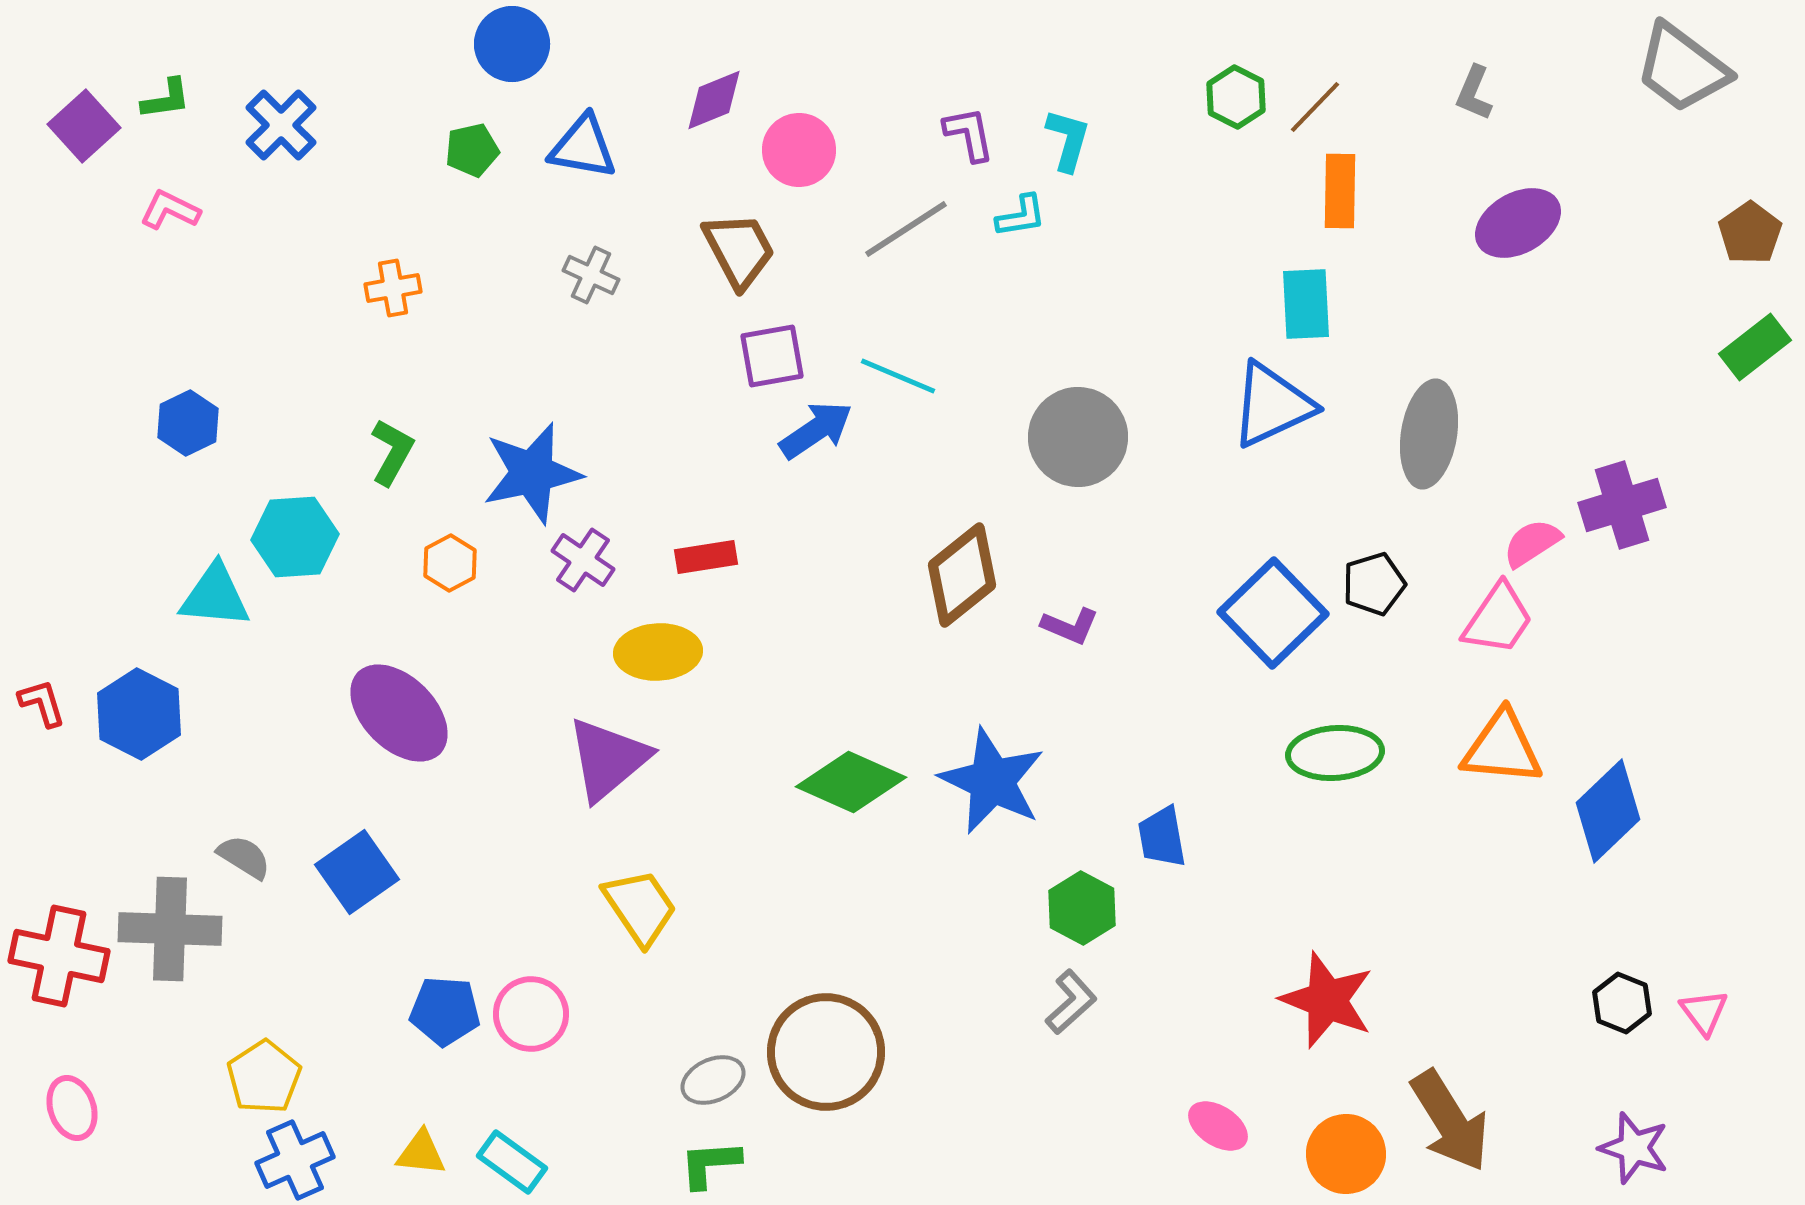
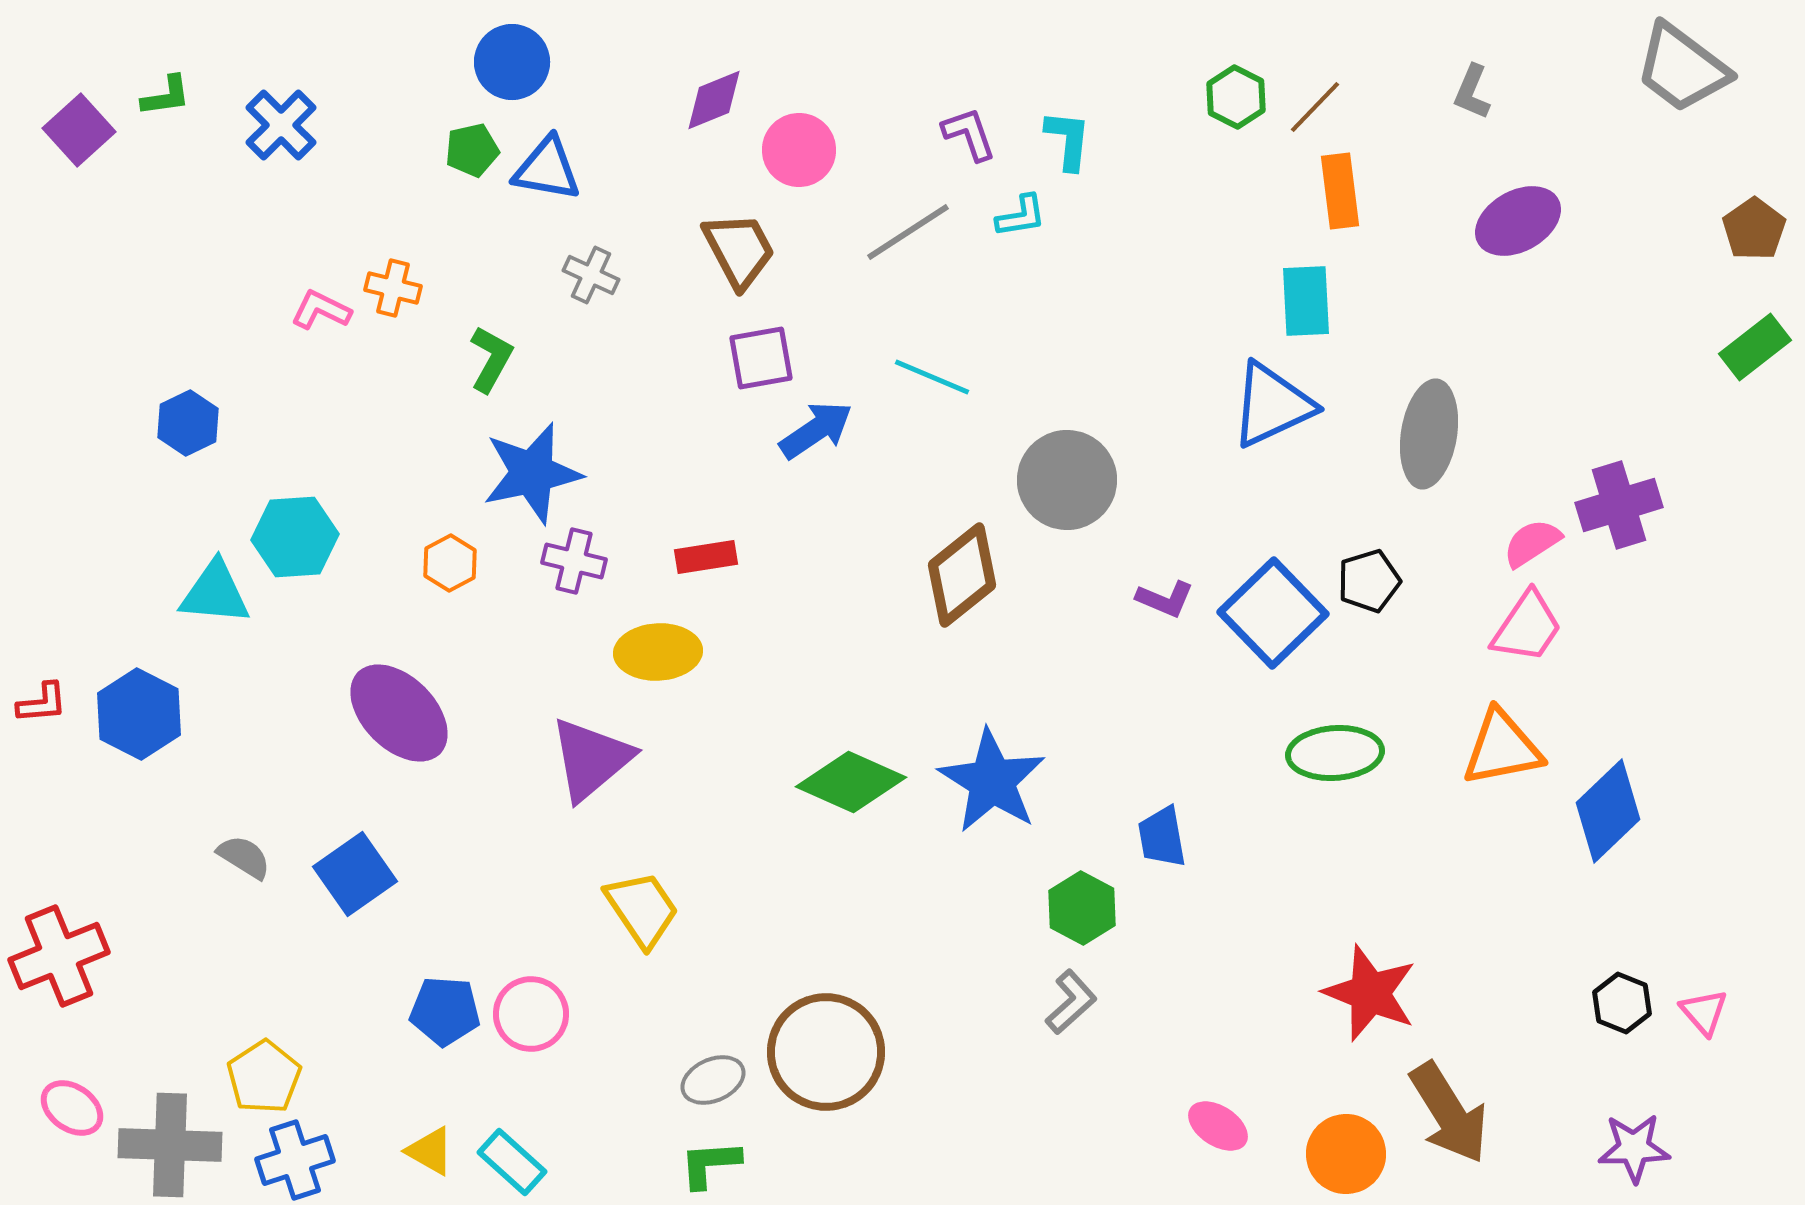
blue circle at (512, 44): moved 18 px down
gray L-shape at (1474, 93): moved 2 px left, 1 px up
green L-shape at (166, 99): moved 3 px up
purple square at (84, 126): moved 5 px left, 4 px down
purple L-shape at (969, 134): rotated 8 degrees counterclockwise
cyan L-shape at (1068, 140): rotated 10 degrees counterclockwise
blue triangle at (583, 147): moved 36 px left, 22 px down
orange rectangle at (1340, 191): rotated 8 degrees counterclockwise
pink L-shape at (170, 210): moved 151 px right, 100 px down
purple ellipse at (1518, 223): moved 2 px up
gray line at (906, 229): moved 2 px right, 3 px down
brown pentagon at (1750, 233): moved 4 px right, 4 px up
orange cross at (393, 288): rotated 24 degrees clockwise
cyan rectangle at (1306, 304): moved 3 px up
purple square at (772, 356): moved 11 px left, 2 px down
cyan line at (898, 376): moved 34 px right, 1 px down
gray circle at (1078, 437): moved 11 px left, 43 px down
green L-shape at (392, 452): moved 99 px right, 93 px up
purple cross at (1622, 505): moved 3 px left
purple cross at (583, 560): moved 9 px left, 1 px down; rotated 20 degrees counterclockwise
black pentagon at (1374, 584): moved 5 px left, 3 px up
cyan triangle at (215, 596): moved 3 px up
pink trapezoid at (1498, 619): moved 29 px right, 8 px down
purple L-shape at (1070, 626): moved 95 px right, 27 px up
red L-shape at (42, 703): rotated 102 degrees clockwise
orange triangle at (1502, 748): rotated 16 degrees counterclockwise
purple triangle at (608, 759): moved 17 px left
blue star at (992, 781): rotated 6 degrees clockwise
blue square at (357, 872): moved 2 px left, 2 px down
yellow trapezoid at (640, 907): moved 2 px right, 2 px down
gray cross at (170, 929): moved 216 px down
red cross at (59, 956): rotated 34 degrees counterclockwise
red star at (1327, 1000): moved 43 px right, 7 px up
pink triangle at (1704, 1012): rotated 4 degrees counterclockwise
pink ellipse at (72, 1108): rotated 36 degrees counterclockwise
brown arrow at (1450, 1121): moved 1 px left, 8 px up
purple star at (1634, 1148): rotated 20 degrees counterclockwise
yellow triangle at (421, 1153): moved 9 px right, 2 px up; rotated 24 degrees clockwise
blue cross at (295, 1160): rotated 6 degrees clockwise
cyan rectangle at (512, 1162): rotated 6 degrees clockwise
